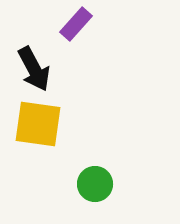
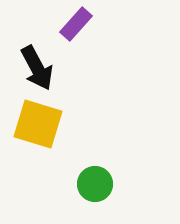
black arrow: moved 3 px right, 1 px up
yellow square: rotated 9 degrees clockwise
